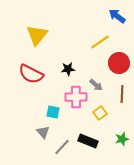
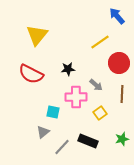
blue arrow: rotated 12 degrees clockwise
gray triangle: rotated 32 degrees clockwise
